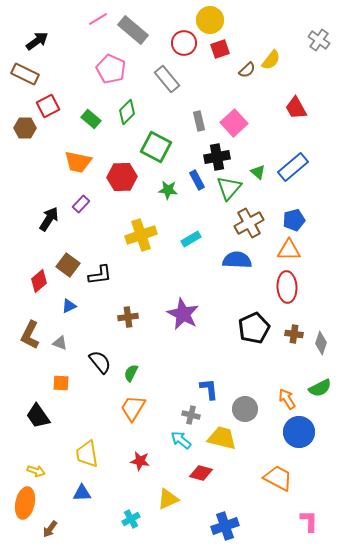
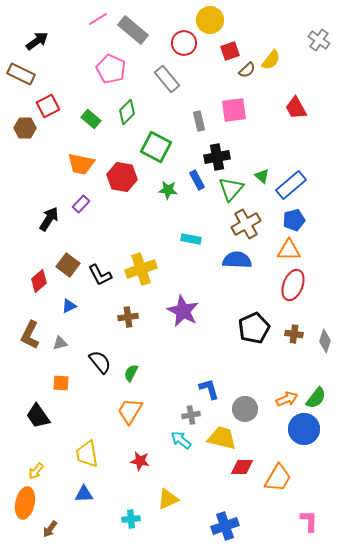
red square at (220, 49): moved 10 px right, 2 px down
brown rectangle at (25, 74): moved 4 px left
pink square at (234, 123): moved 13 px up; rotated 36 degrees clockwise
orange trapezoid at (78, 162): moved 3 px right, 2 px down
blue rectangle at (293, 167): moved 2 px left, 18 px down
green triangle at (258, 172): moved 4 px right, 4 px down
red hexagon at (122, 177): rotated 12 degrees clockwise
green triangle at (229, 188): moved 2 px right, 1 px down
brown cross at (249, 223): moved 3 px left, 1 px down
yellow cross at (141, 235): moved 34 px down
cyan rectangle at (191, 239): rotated 42 degrees clockwise
black L-shape at (100, 275): rotated 70 degrees clockwise
red ellipse at (287, 287): moved 6 px right, 2 px up; rotated 24 degrees clockwise
purple star at (183, 314): moved 3 px up
gray triangle at (60, 343): rotated 35 degrees counterclockwise
gray diamond at (321, 343): moved 4 px right, 2 px up
green semicircle at (320, 388): moved 4 px left, 10 px down; rotated 25 degrees counterclockwise
blue L-shape at (209, 389): rotated 10 degrees counterclockwise
orange arrow at (287, 399): rotated 100 degrees clockwise
orange trapezoid at (133, 408): moved 3 px left, 3 px down
gray cross at (191, 415): rotated 24 degrees counterclockwise
blue circle at (299, 432): moved 5 px right, 3 px up
yellow arrow at (36, 471): rotated 108 degrees clockwise
red diamond at (201, 473): moved 41 px right, 6 px up; rotated 15 degrees counterclockwise
orange trapezoid at (278, 478): rotated 92 degrees clockwise
blue triangle at (82, 493): moved 2 px right, 1 px down
cyan cross at (131, 519): rotated 24 degrees clockwise
